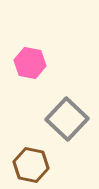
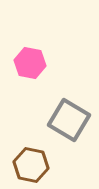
gray square: moved 2 px right, 1 px down; rotated 12 degrees counterclockwise
